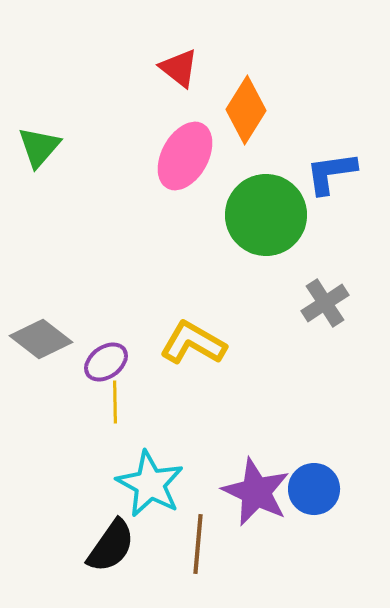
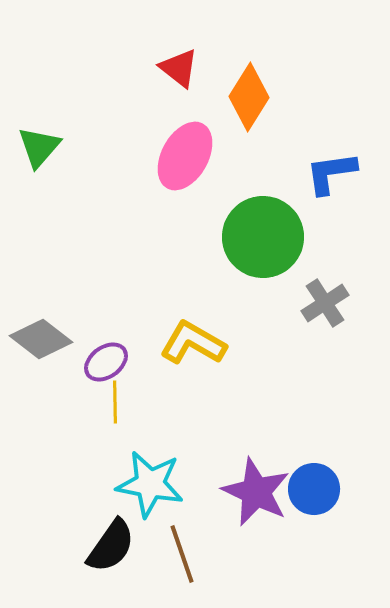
orange diamond: moved 3 px right, 13 px up
green circle: moved 3 px left, 22 px down
cyan star: rotated 18 degrees counterclockwise
brown line: moved 16 px left, 10 px down; rotated 24 degrees counterclockwise
